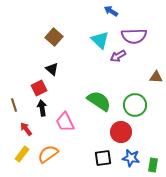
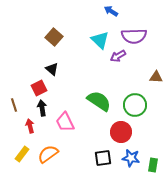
red arrow: moved 4 px right, 3 px up; rotated 24 degrees clockwise
